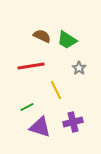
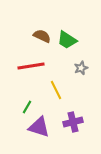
gray star: moved 2 px right; rotated 16 degrees clockwise
green line: rotated 32 degrees counterclockwise
purple triangle: moved 1 px left
